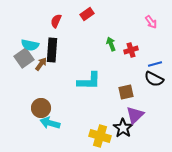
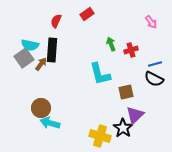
cyan L-shape: moved 11 px right, 7 px up; rotated 75 degrees clockwise
